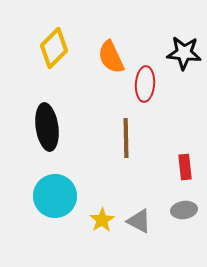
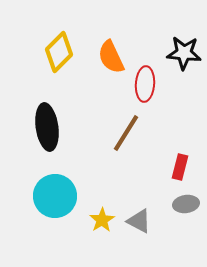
yellow diamond: moved 5 px right, 4 px down
brown line: moved 5 px up; rotated 33 degrees clockwise
red rectangle: moved 5 px left; rotated 20 degrees clockwise
gray ellipse: moved 2 px right, 6 px up
